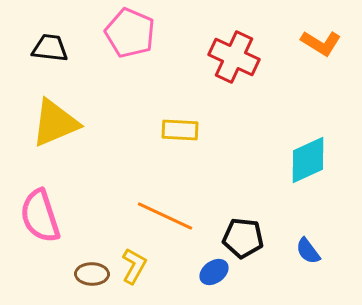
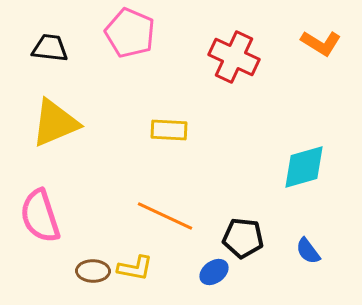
yellow rectangle: moved 11 px left
cyan diamond: moved 4 px left, 7 px down; rotated 9 degrees clockwise
yellow L-shape: moved 1 px right, 2 px down; rotated 72 degrees clockwise
brown ellipse: moved 1 px right, 3 px up
